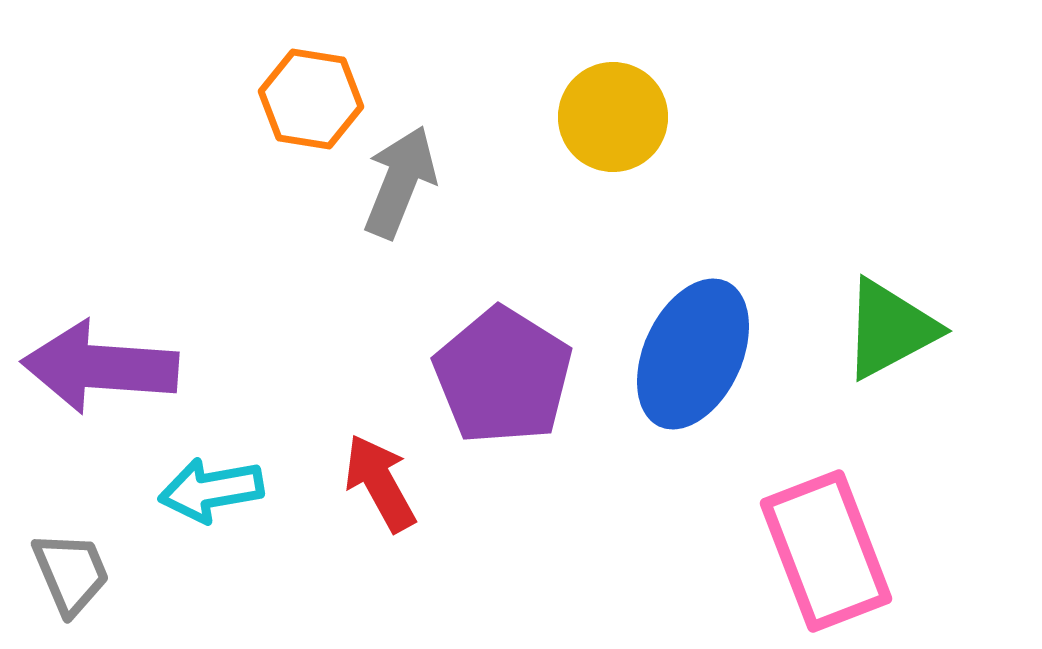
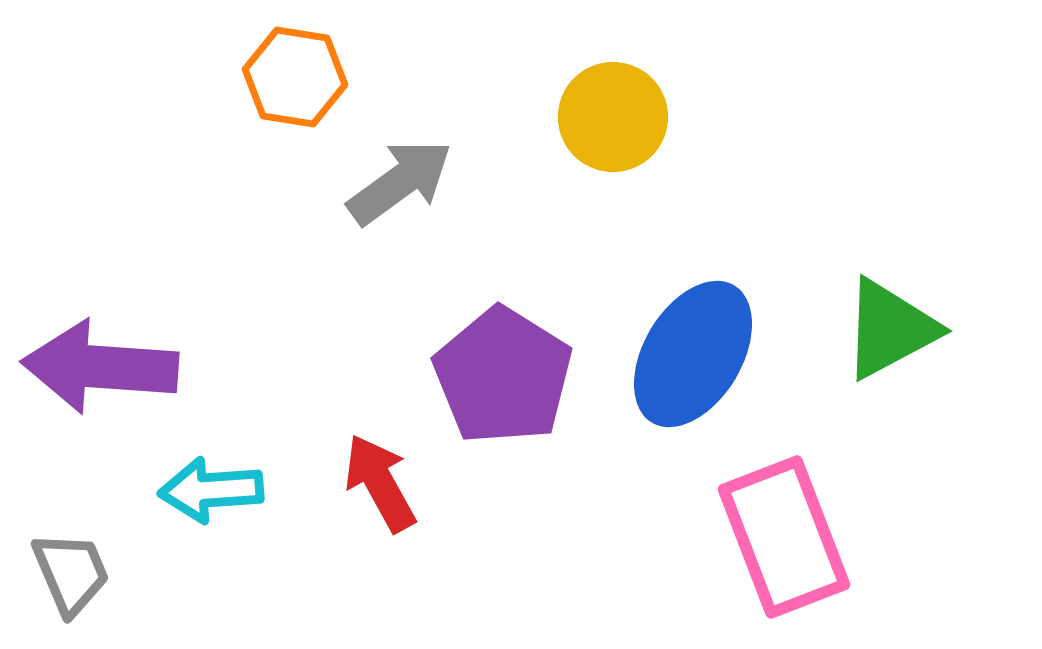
orange hexagon: moved 16 px left, 22 px up
gray arrow: rotated 32 degrees clockwise
blue ellipse: rotated 6 degrees clockwise
cyan arrow: rotated 6 degrees clockwise
pink rectangle: moved 42 px left, 14 px up
